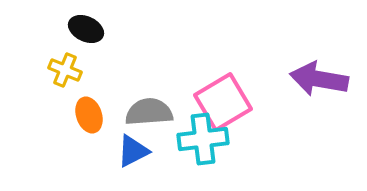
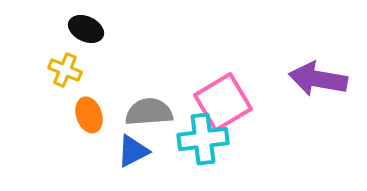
purple arrow: moved 1 px left
